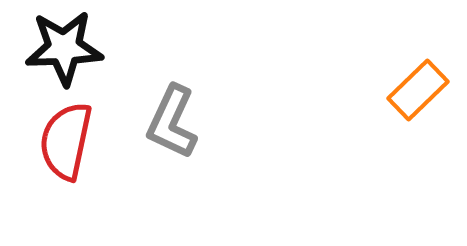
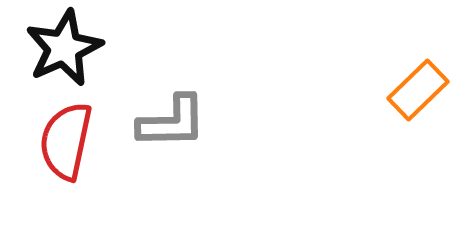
black star: rotated 22 degrees counterclockwise
gray L-shape: rotated 116 degrees counterclockwise
